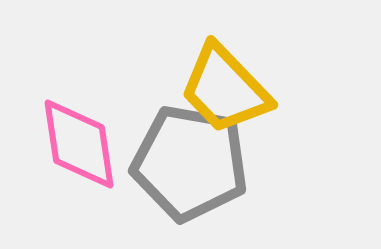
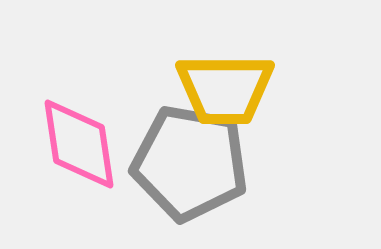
yellow trapezoid: rotated 46 degrees counterclockwise
